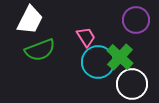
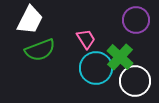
pink trapezoid: moved 2 px down
cyan circle: moved 2 px left, 6 px down
white circle: moved 3 px right, 3 px up
